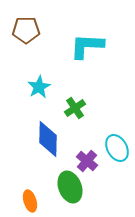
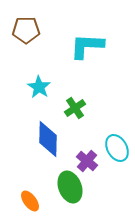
cyan star: rotated 10 degrees counterclockwise
orange ellipse: rotated 20 degrees counterclockwise
